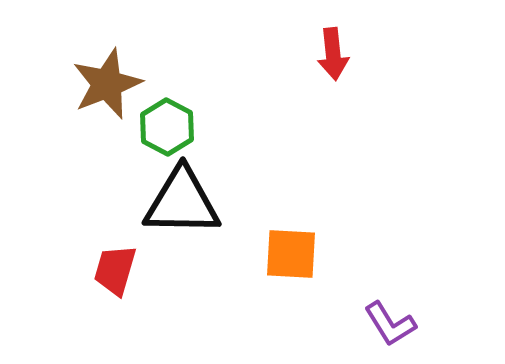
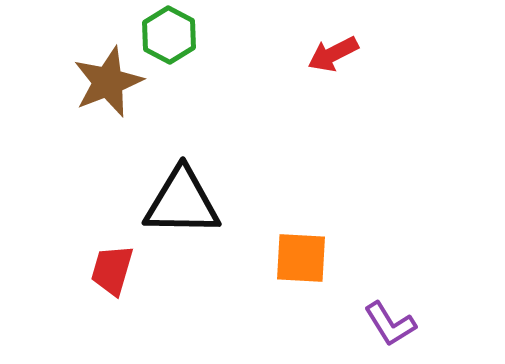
red arrow: rotated 69 degrees clockwise
brown star: moved 1 px right, 2 px up
green hexagon: moved 2 px right, 92 px up
orange square: moved 10 px right, 4 px down
red trapezoid: moved 3 px left
